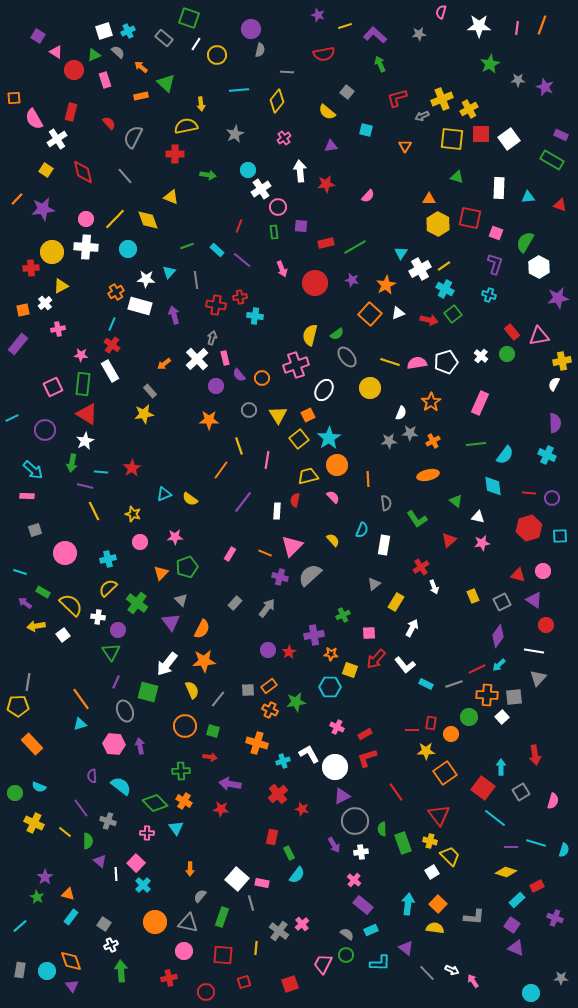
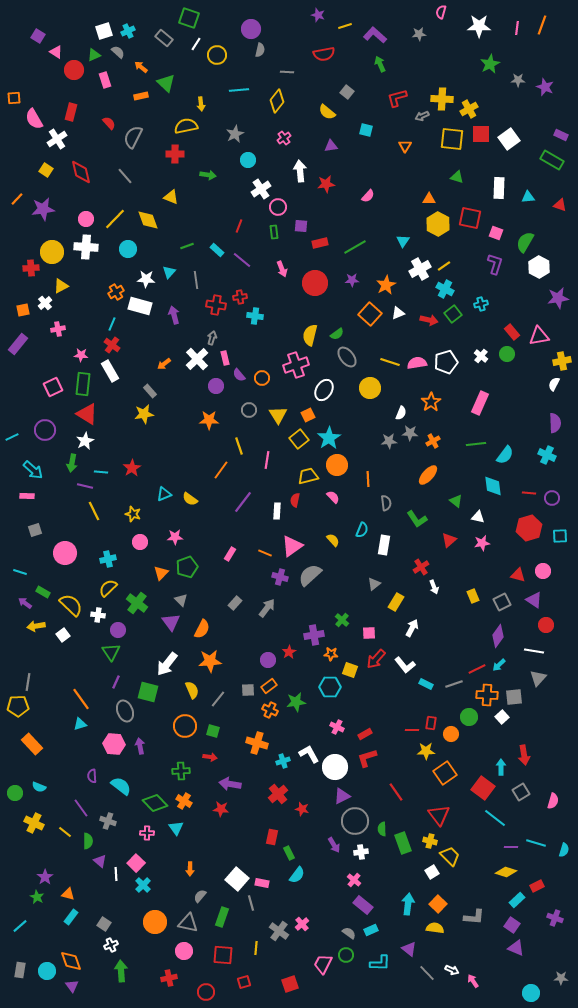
yellow cross at (442, 99): rotated 25 degrees clockwise
cyan circle at (248, 170): moved 10 px up
red diamond at (83, 172): moved 2 px left
red rectangle at (326, 243): moved 6 px left
cyan triangle at (401, 253): moved 2 px right, 12 px up
purple star at (352, 280): rotated 16 degrees counterclockwise
cyan cross at (489, 295): moved 8 px left, 9 px down; rotated 32 degrees counterclockwise
cyan line at (12, 418): moved 19 px down
orange ellipse at (428, 475): rotated 35 degrees counterclockwise
pink triangle at (292, 546): rotated 10 degrees clockwise
green cross at (343, 615): moved 1 px left, 5 px down; rotated 24 degrees counterclockwise
white cross at (98, 617): moved 2 px up
purple circle at (268, 650): moved 10 px down
orange star at (204, 661): moved 6 px right
red arrow at (535, 755): moved 11 px left
gray semicircle at (347, 934): moved 2 px right, 1 px up
purple triangle at (406, 948): moved 3 px right, 1 px down
